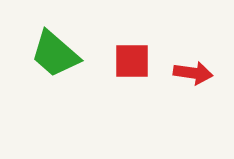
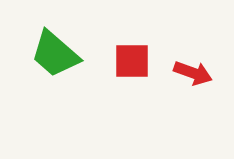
red arrow: rotated 12 degrees clockwise
